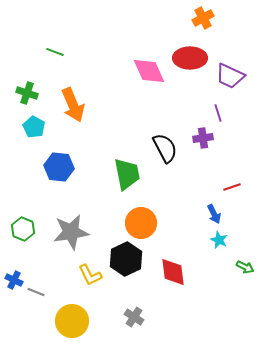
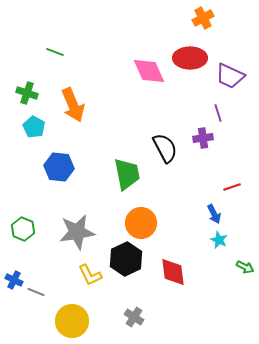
gray star: moved 6 px right
